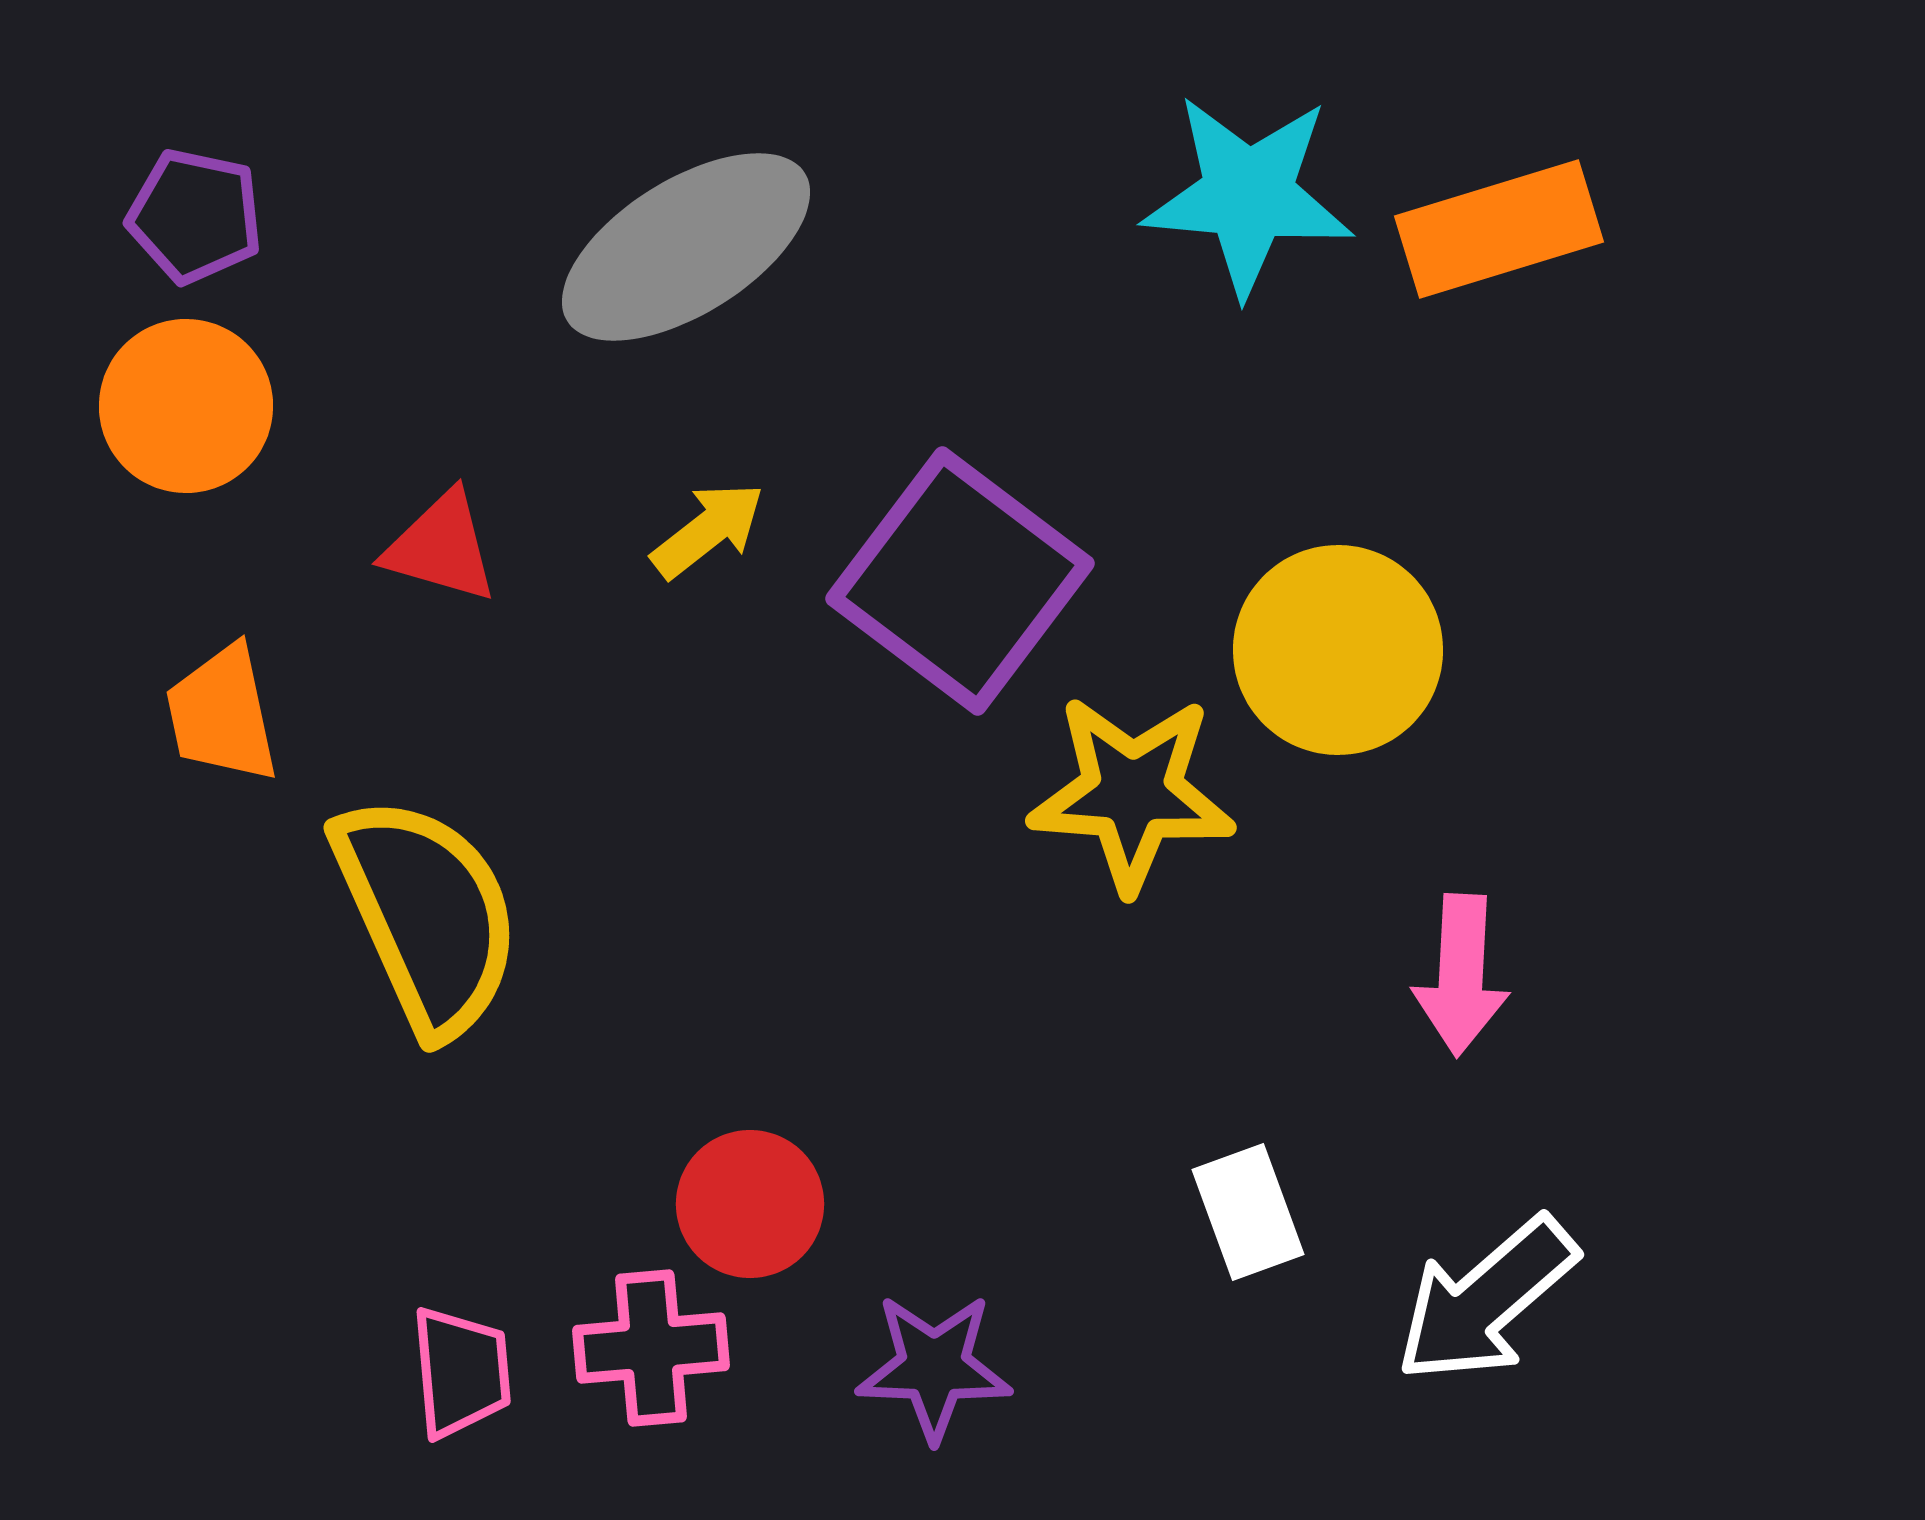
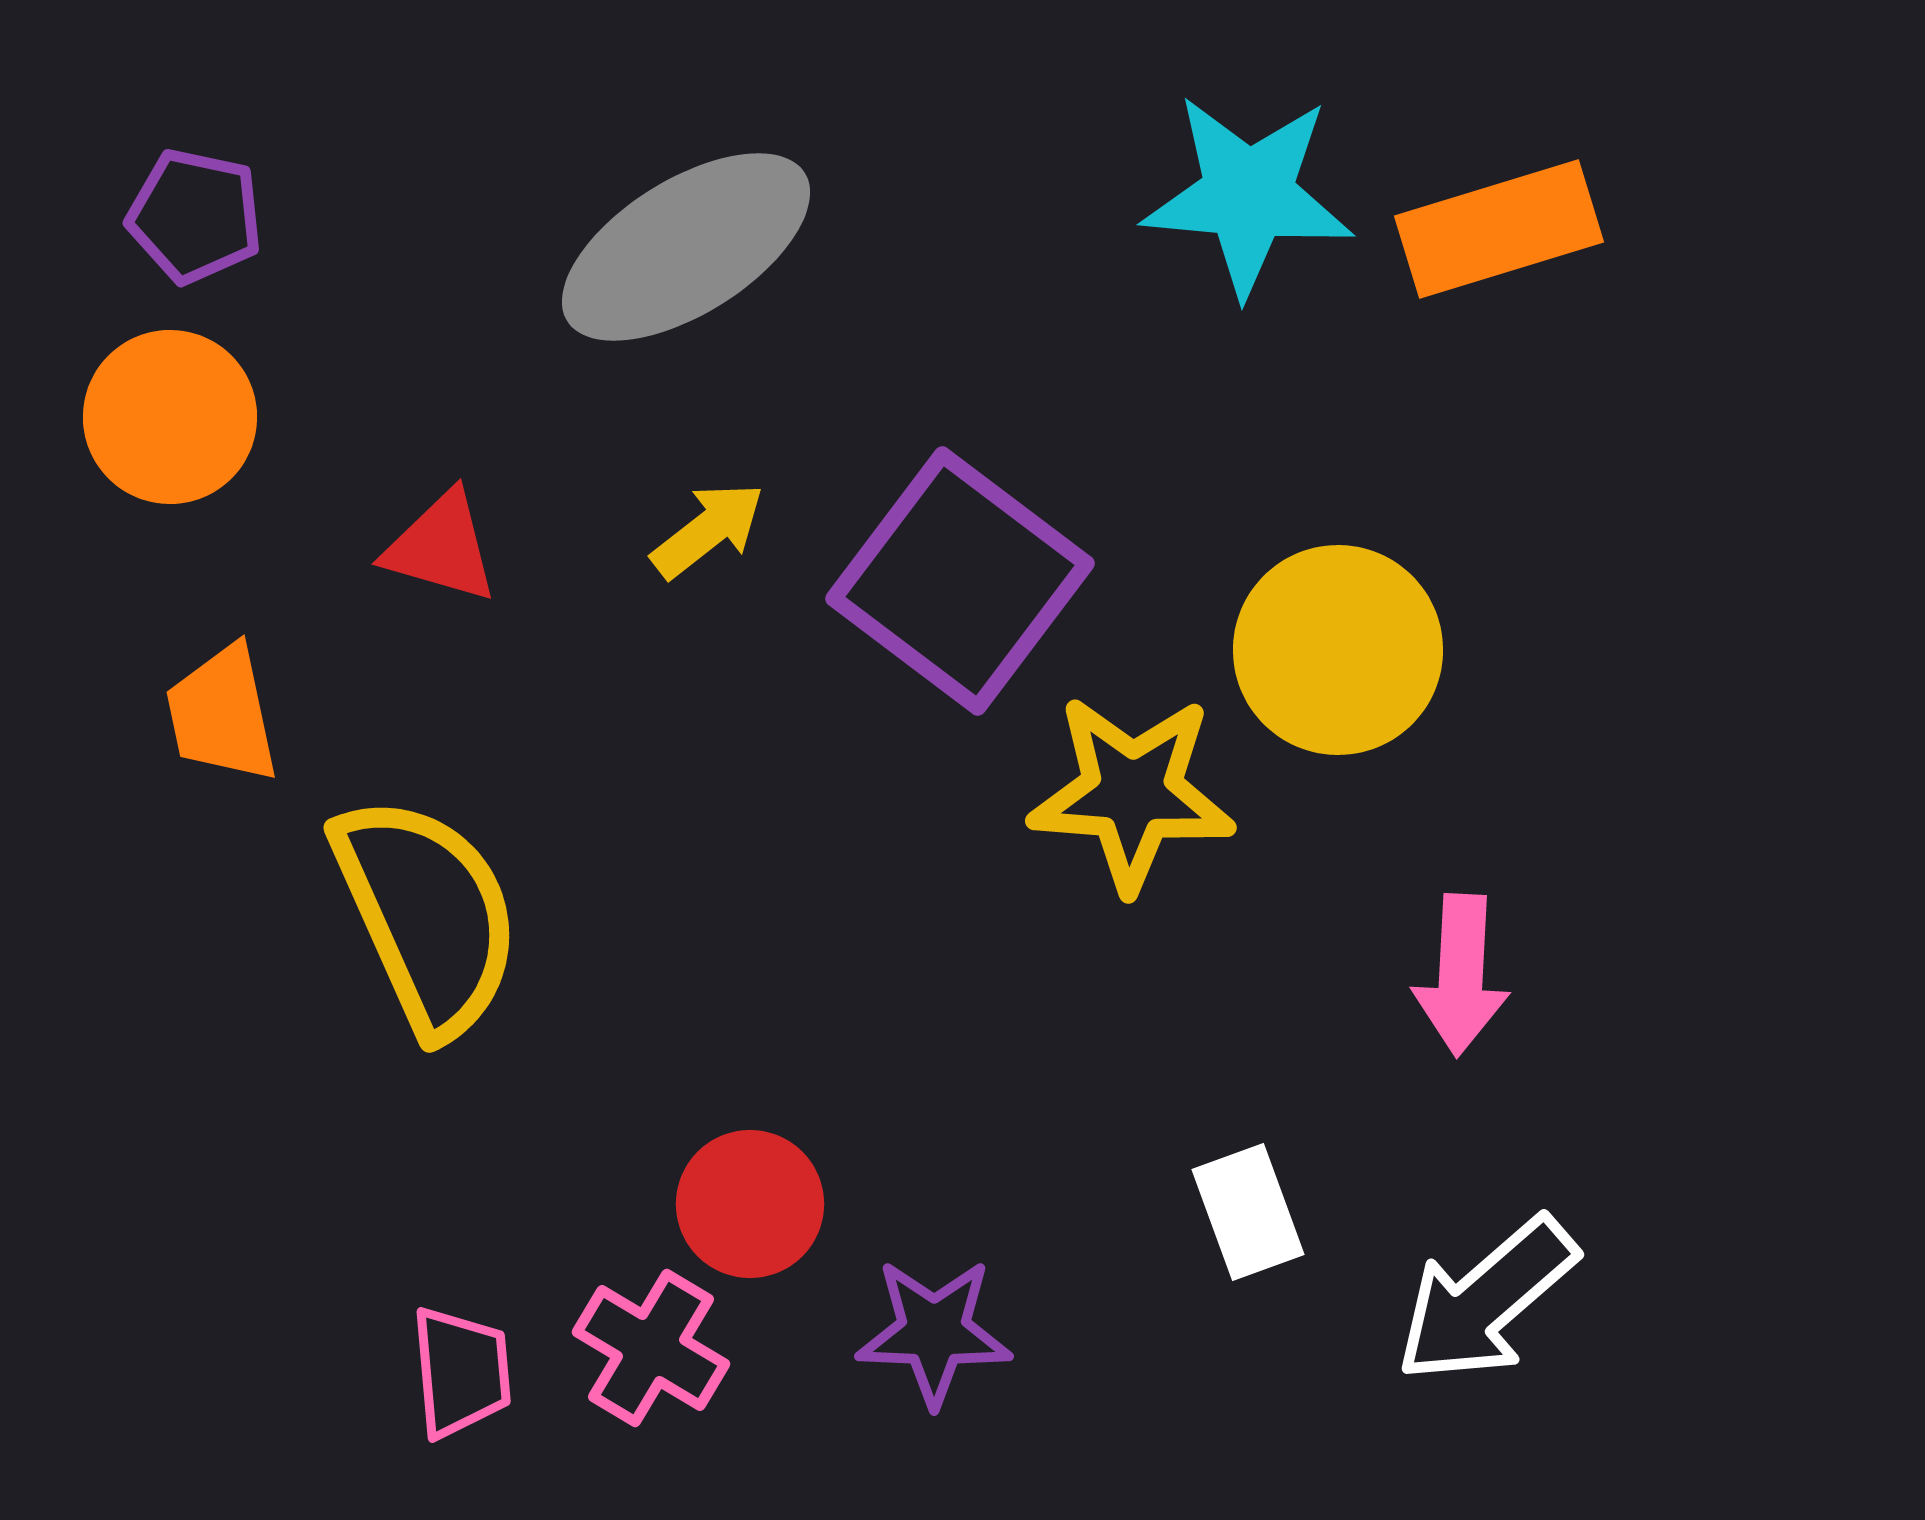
orange circle: moved 16 px left, 11 px down
pink cross: rotated 36 degrees clockwise
purple star: moved 35 px up
